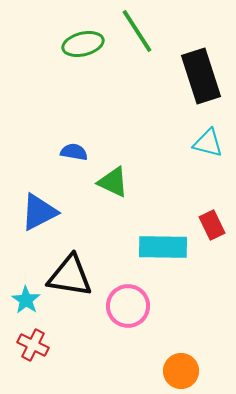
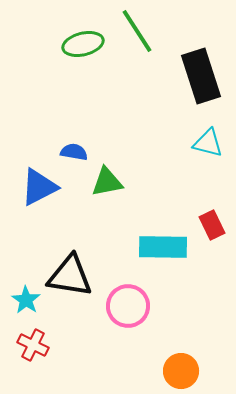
green triangle: moved 6 px left; rotated 36 degrees counterclockwise
blue triangle: moved 25 px up
